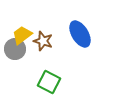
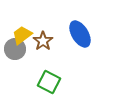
brown star: rotated 18 degrees clockwise
